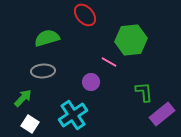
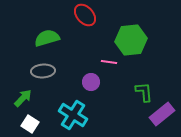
pink line: rotated 21 degrees counterclockwise
cyan cross: rotated 24 degrees counterclockwise
